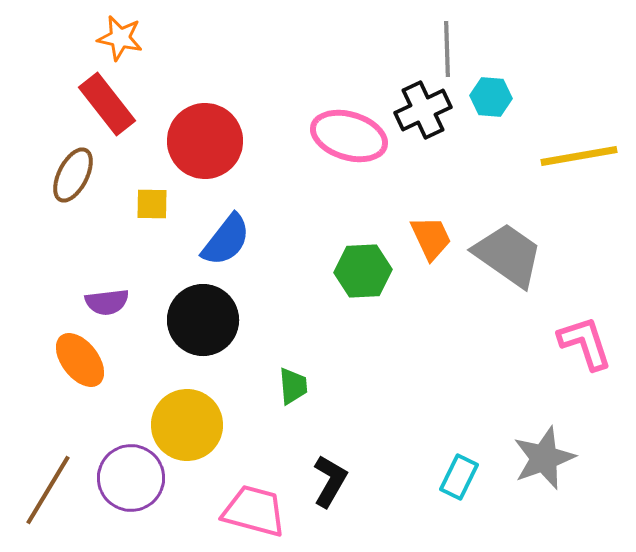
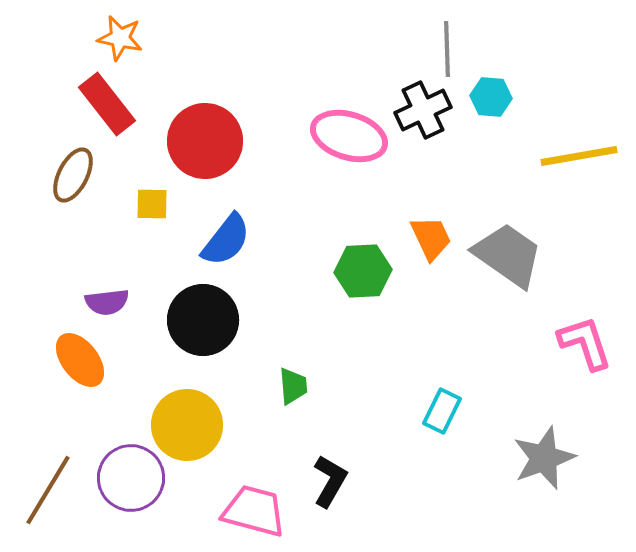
cyan rectangle: moved 17 px left, 66 px up
